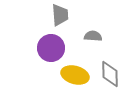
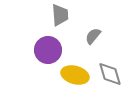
gray semicircle: rotated 54 degrees counterclockwise
purple circle: moved 3 px left, 2 px down
gray diamond: rotated 16 degrees counterclockwise
